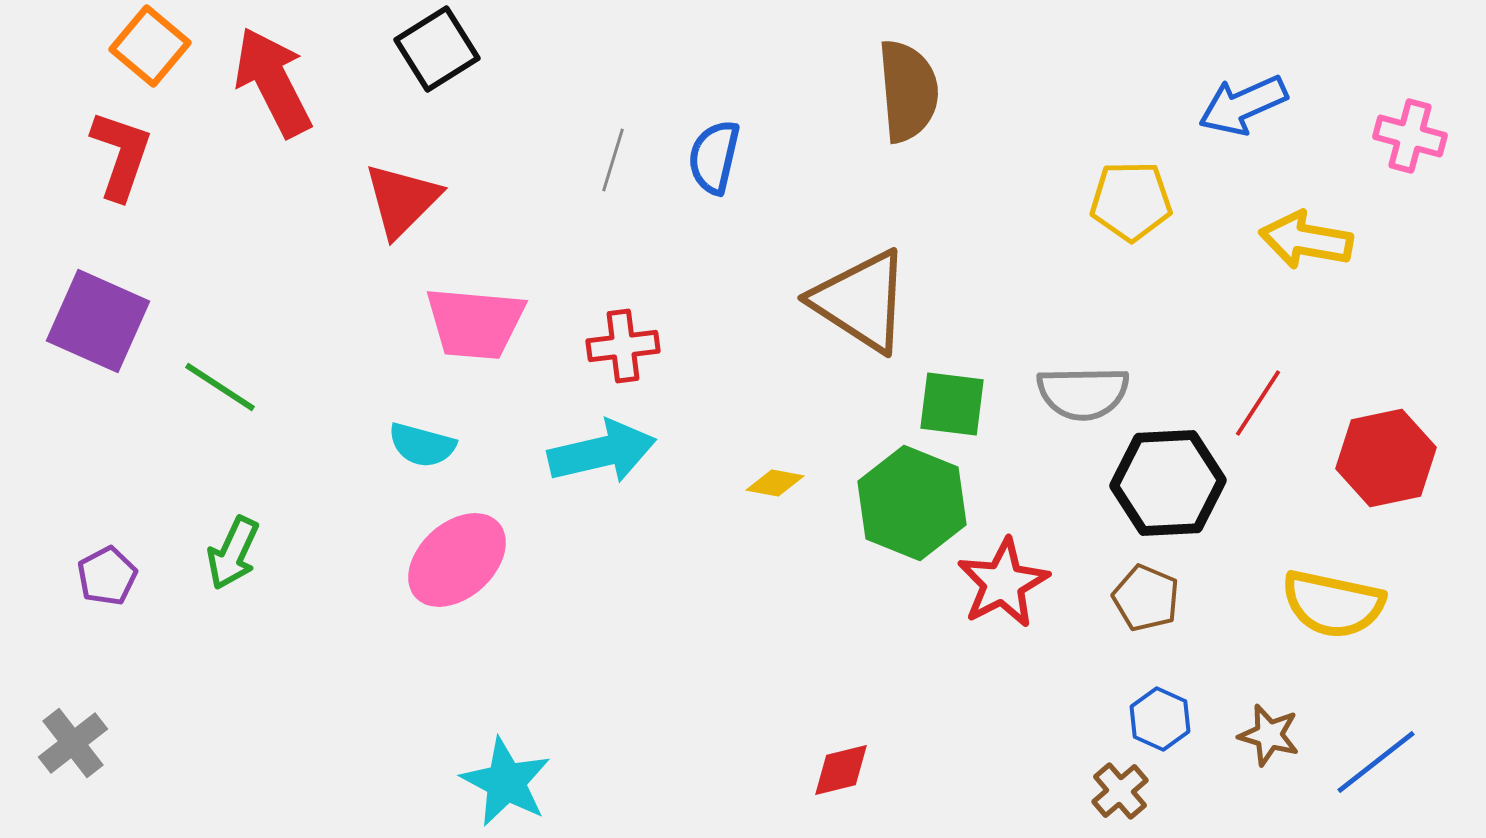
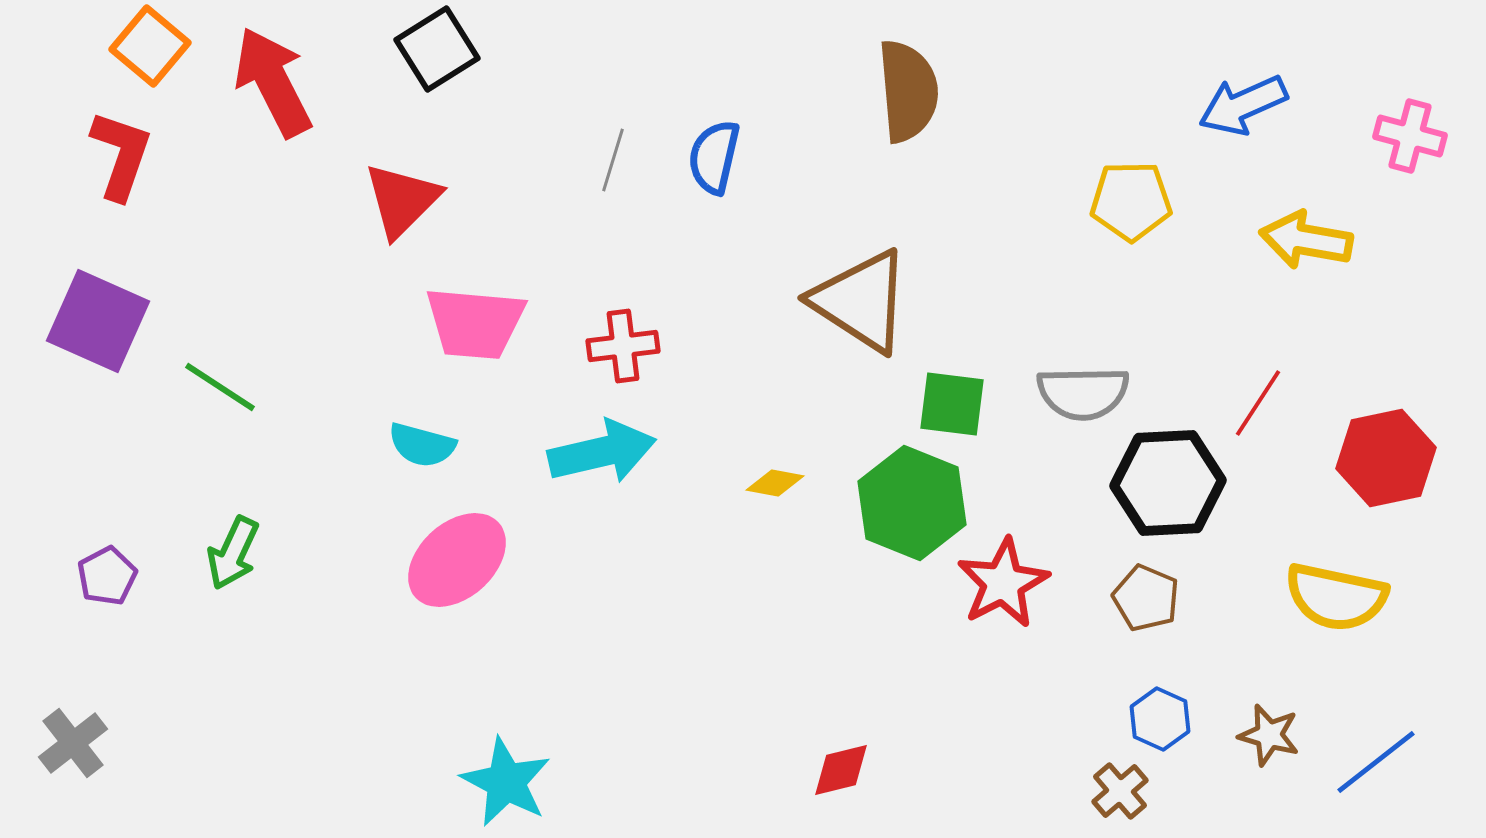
yellow semicircle: moved 3 px right, 7 px up
